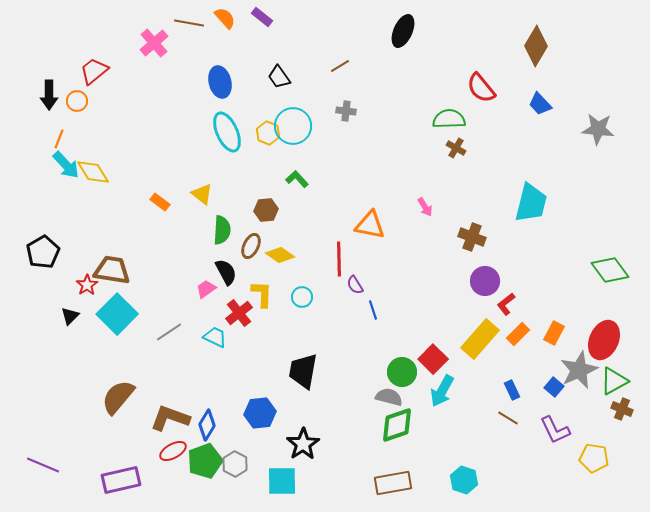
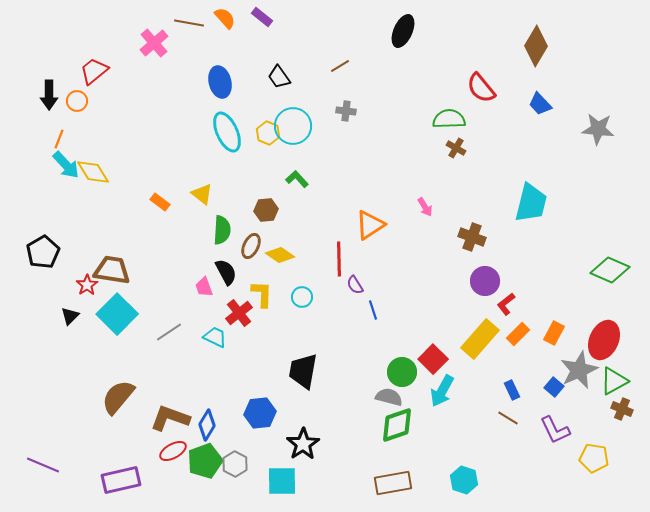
orange triangle at (370, 225): rotated 44 degrees counterclockwise
green diamond at (610, 270): rotated 30 degrees counterclockwise
pink trapezoid at (206, 289): moved 2 px left, 2 px up; rotated 75 degrees counterclockwise
